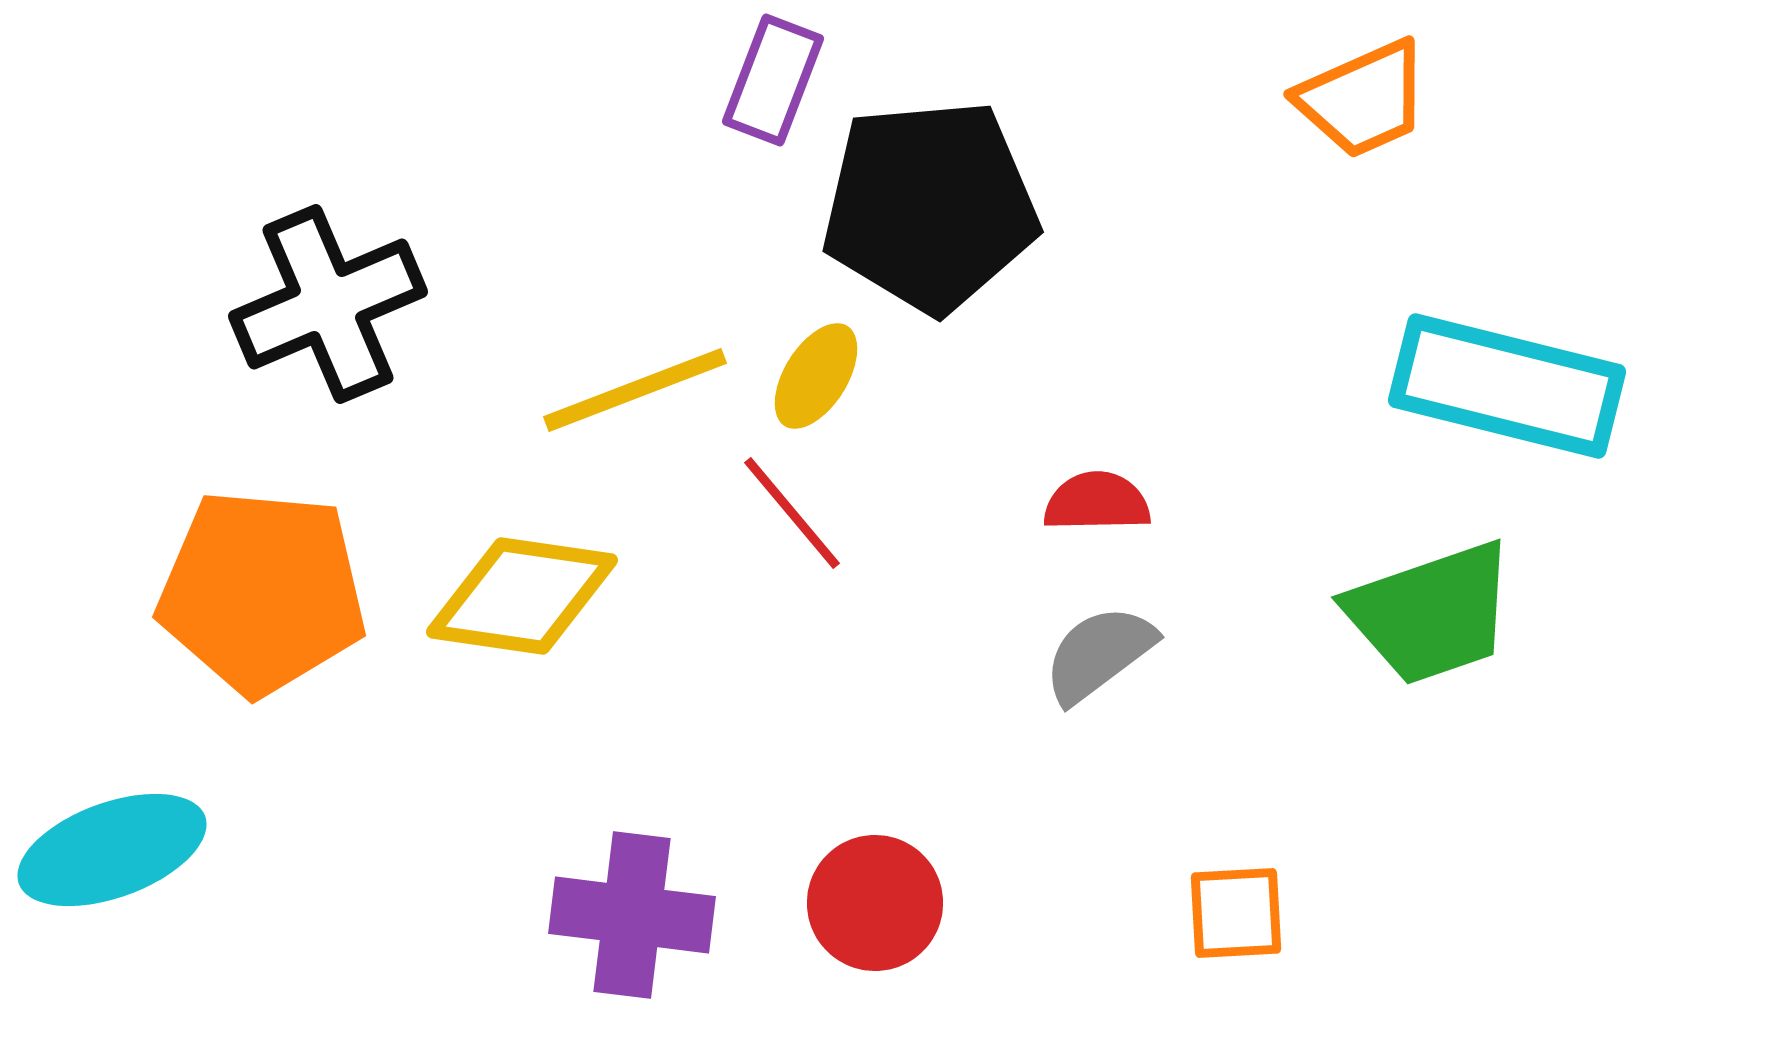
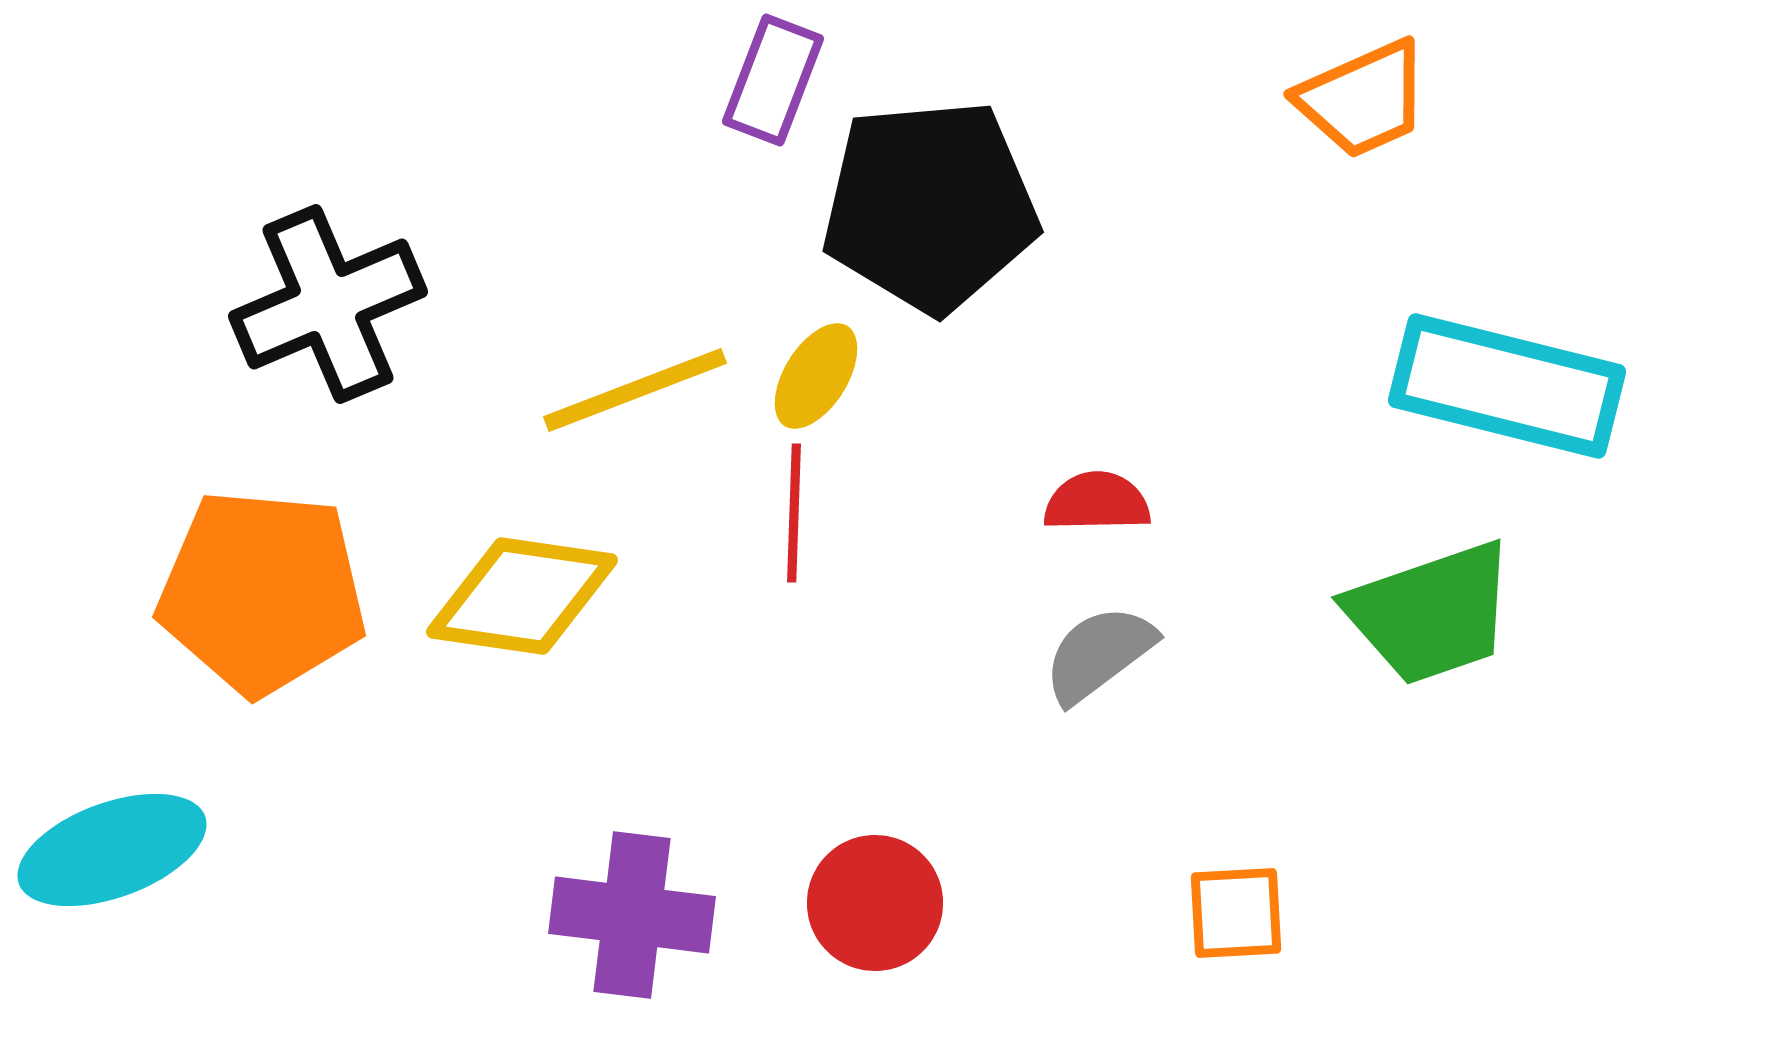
red line: moved 2 px right; rotated 42 degrees clockwise
